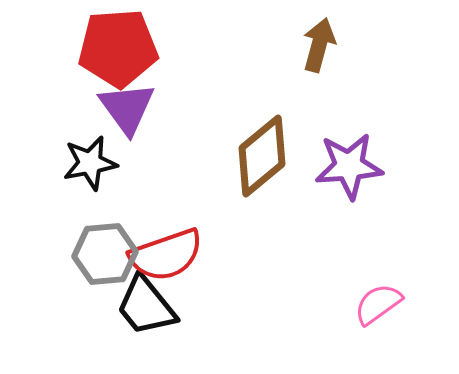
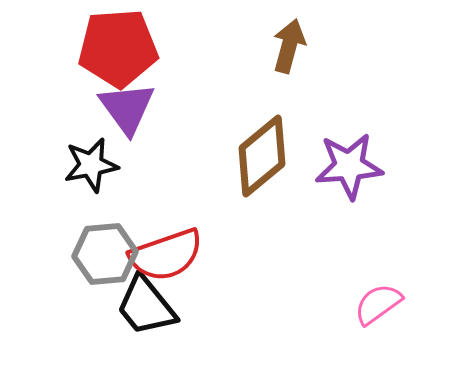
brown arrow: moved 30 px left, 1 px down
black star: moved 1 px right, 2 px down
